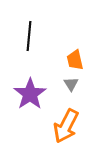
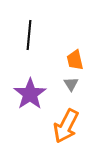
black line: moved 1 px up
